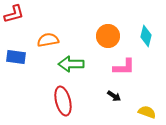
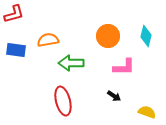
blue rectangle: moved 7 px up
green arrow: moved 1 px up
